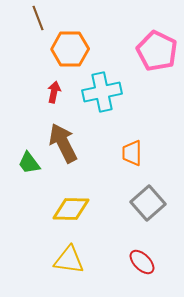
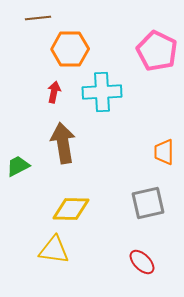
brown line: rotated 75 degrees counterclockwise
cyan cross: rotated 9 degrees clockwise
brown arrow: rotated 18 degrees clockwise
orange trapezoid: moved 32 px right, 1 px up
green trapezoid: moved 11 px left, 3 px down; rotated 100 degrees clockwise
gray square: rotated 28 degrees clockwise
yellow triangle: moved 15 px left, 10 px up
